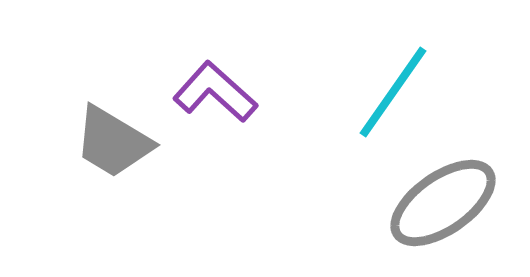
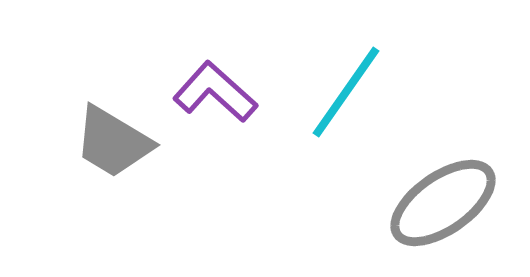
cyan line: moved 47 px left
